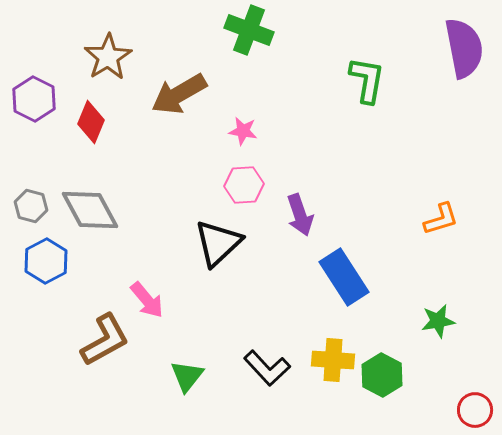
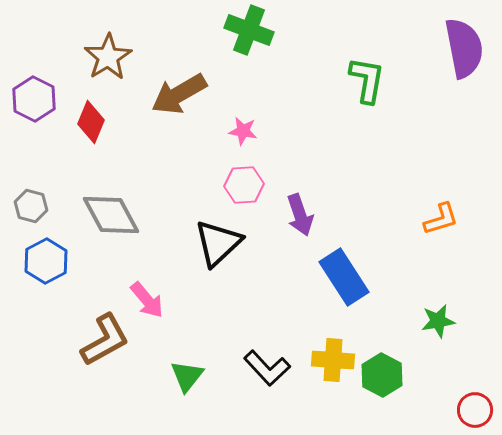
gray diamond: moved 21 px right, 5 px down
